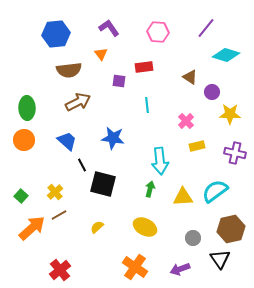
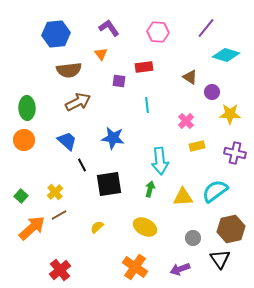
black square: moved 6 px right; rotated 24 degrees counterclockwise
